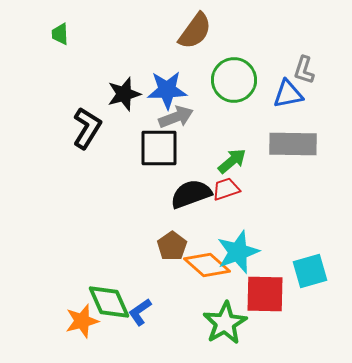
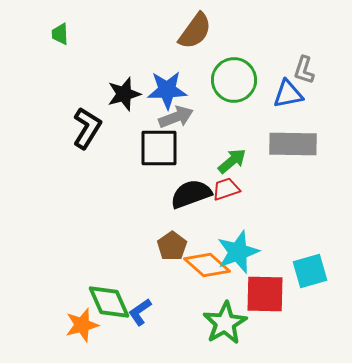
orange star: moved 4 px down
